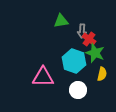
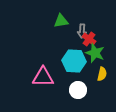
cyan hexagon: rotated 15 degrees counterclockwise
